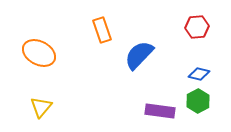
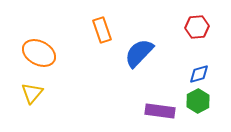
blue semicircle: moved 2 px up
blue diamond: rotated 30 degrees counterclockwise
yellow triangle: moved 9 px left, 14 px up
